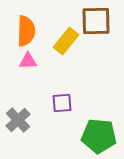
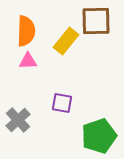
purple square: rotated 15 degrees clockwise
green pentagon: rotated 24 degrees counterclockwise
